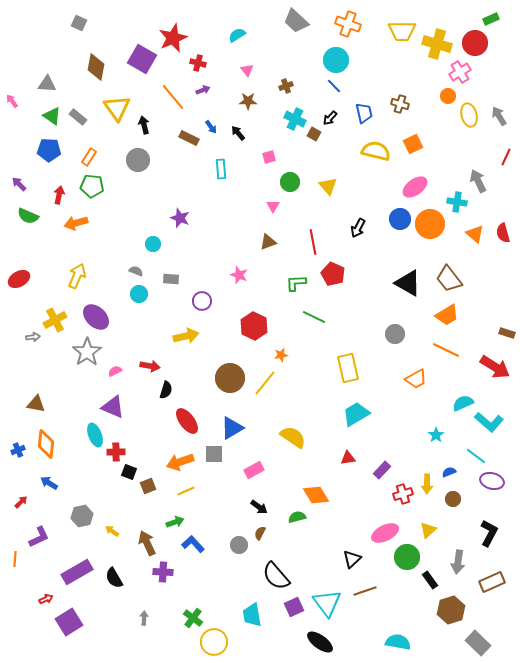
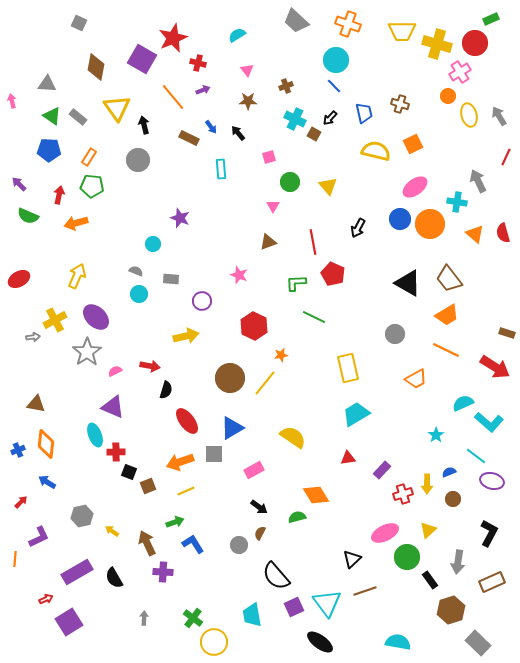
pink arrow at (12, 101): rotated 24 degrees clockwise
blue arrow at (49, 483): moved 2 px left, 1 px up
blue L-shape at (193, 544): rotated 10 degrees clockwise
